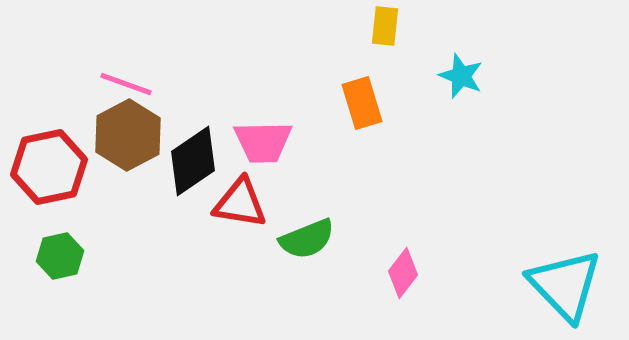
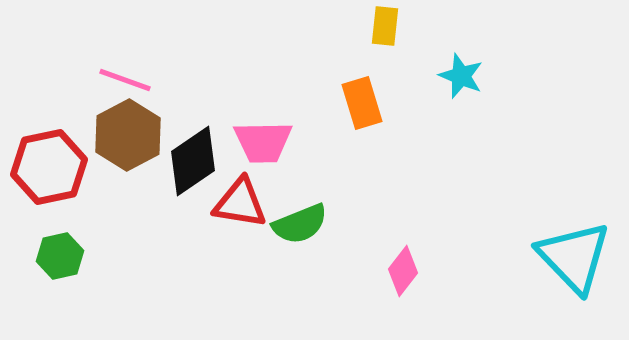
pink line: moved 1 px left, 4 px up
green semicircle: moved 7 px left, 15 px up
pink diamond: moved 2 px up
cyan triangle: moved 9 px right, 28 px up
